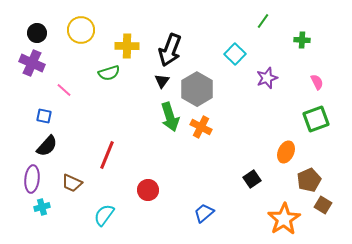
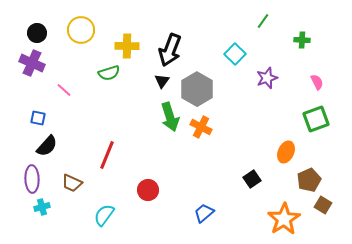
blue square: moved 6 px left, 2 px down
purple ellipse: rotated 8 degrees counterclockwise
